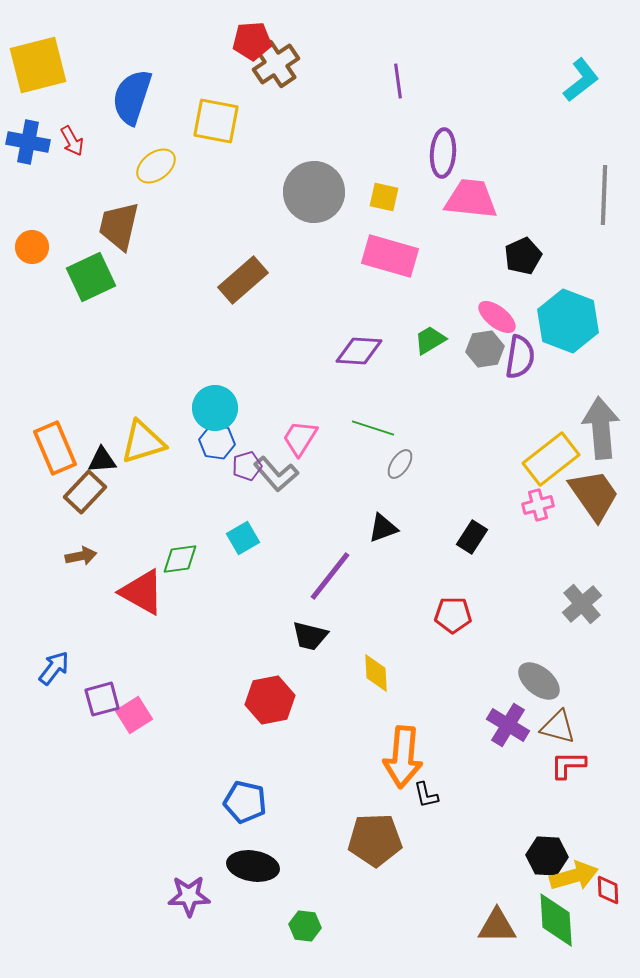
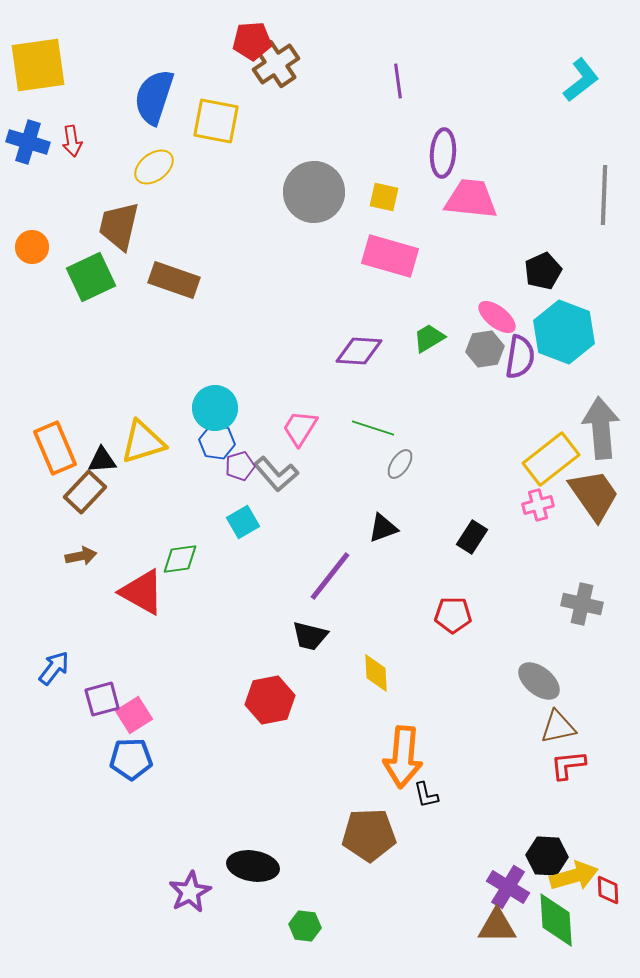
yellow square at (38, 65): rotated 6 degrees clockwise
blue semicircle at (132, 97): moved 22 px right
red arrow at (72, 141): rotated 20 degrees clockwise
blue cross at (28, 142): rotated 6 degrees clockwise
yellow ellipse at (156, 166): moved 2 px left, 1 px down
black pentagon at (523, 256): moved 20 px right, 15 px down
brown rectangle at (243, 280): moved 69 px left; rotated 60 degrees clockwise
cyan hexagon at (568, 321): moved 4 px left, 11 px down
green trapezoid at (430, 340): moved 1 px left, 2 px up
pink trapezoid at (300, 438): moved 10 px up
purple pentagon at (247, 466): moved 7 px left
cyan square at (243, 538): moved 16 px up
gray cross at (582, 604): rotated 36 degrees counterclockwise
purple cross at (508, 725): moved 162 px down
brown triangle at (558, 727): rotated 27 degrees counterclockwise
red L-shape at (568, 765): rotated 6 degrees counterclockwise
blue pentagon at (245, 802): moved 114 px left, 43 px up; rotated 15 degrees counterclockwise
brown pentagon at (375, 840): moved 6 px left, 5 px up
purple star at (189, 896): moved 1 px right, 4 px up; rotated 27 degrees counterclockwise
